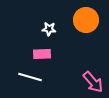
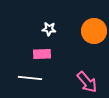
orange circle: moved 8 px right, 11 px down
white line: moved 1 px down; rotated 10 degrees counterclockwise
pink arrow: moved 6 px left
